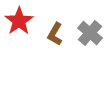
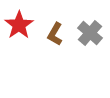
red star: moved 4 px down
